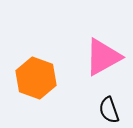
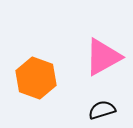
black semicircle: moved 7 px left; rotated 92 degrees clockwise
